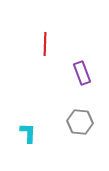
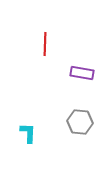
purple rectangle: rotated 60 degrees counterclockwise
